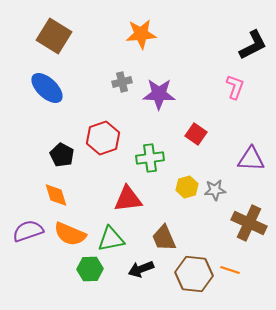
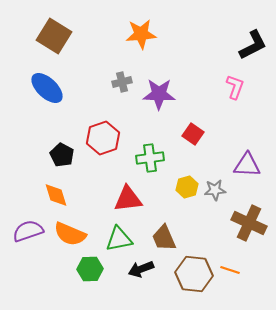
red square: moved 3 px left
purple triangle: moved 4 px left, 6 px down
green triangle: moved 8 px right
